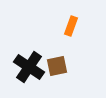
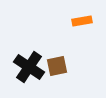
orange rectangle: moved 11 px right, 5 px up; rotated 60 degrees clockwise
